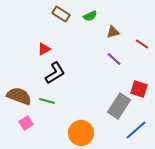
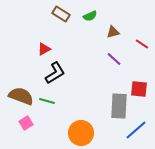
red square: rotated 12 degrees counterclockwise
brown semicircle: moved 2 px right
gray rectangle: rotated 30 degrees counterclockwise
